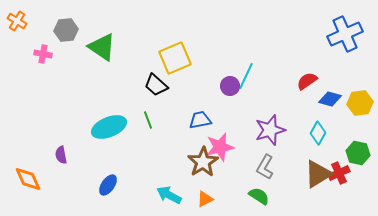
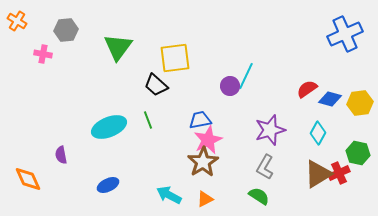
green triangle: moved 16 px right; rotated 32 degrees clockwise
yellow square: rotated 16 degrees clockwise
red semicircle: moved 8 px down
pink star: moved 12 px left, 7 px up; rotated 12 degrees counterclockwise
blue ellipse: rotated 30 degrees clockwise
